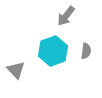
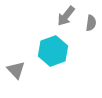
gray semicircle: moved 5 px right, 28 px up
